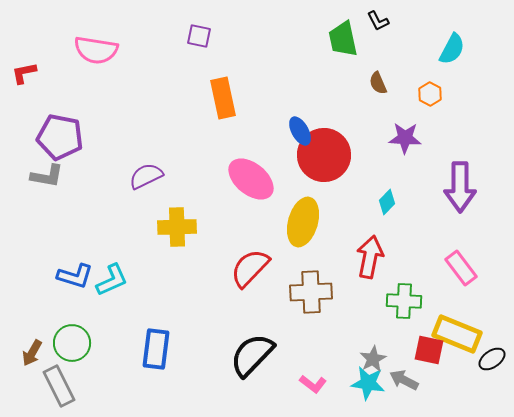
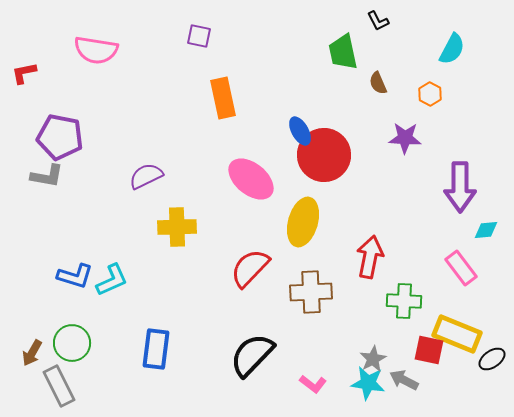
green trapezoid: moved 13 px down
cyan diamond: moved 99 px right, 28 px down; rotated 40 degrees clockwise
